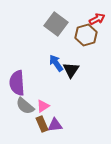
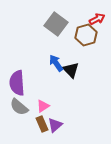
black triangle: rotated 18 degrees counterclockwise
gray semicircle: moved 6 px left, 1 px down
purple triangle: rotated 35 degrees counterclockwise
